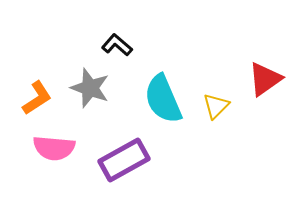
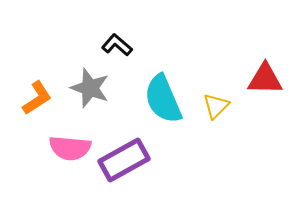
red triangle: rotated 36 degrees clockwise
pink semicircle: moved 16 px right
